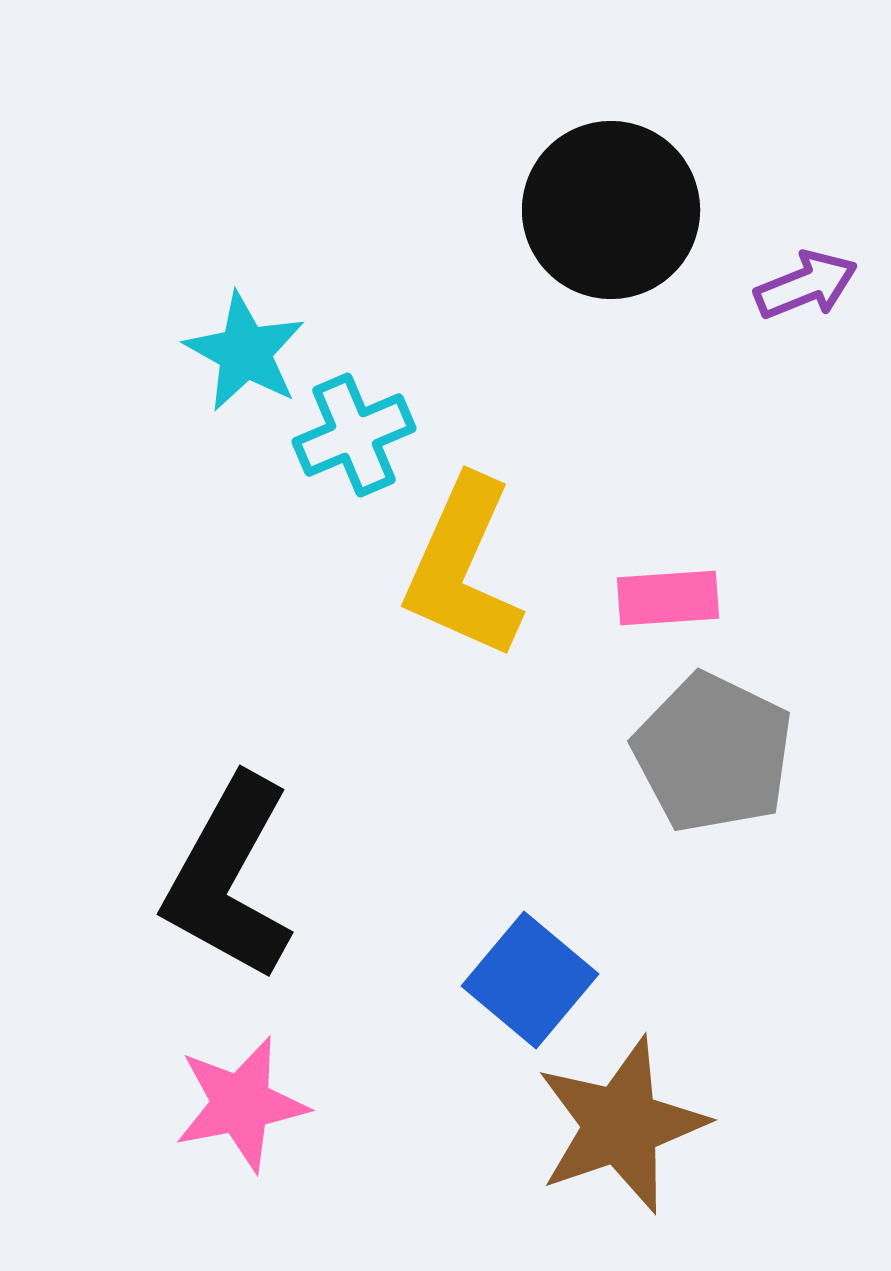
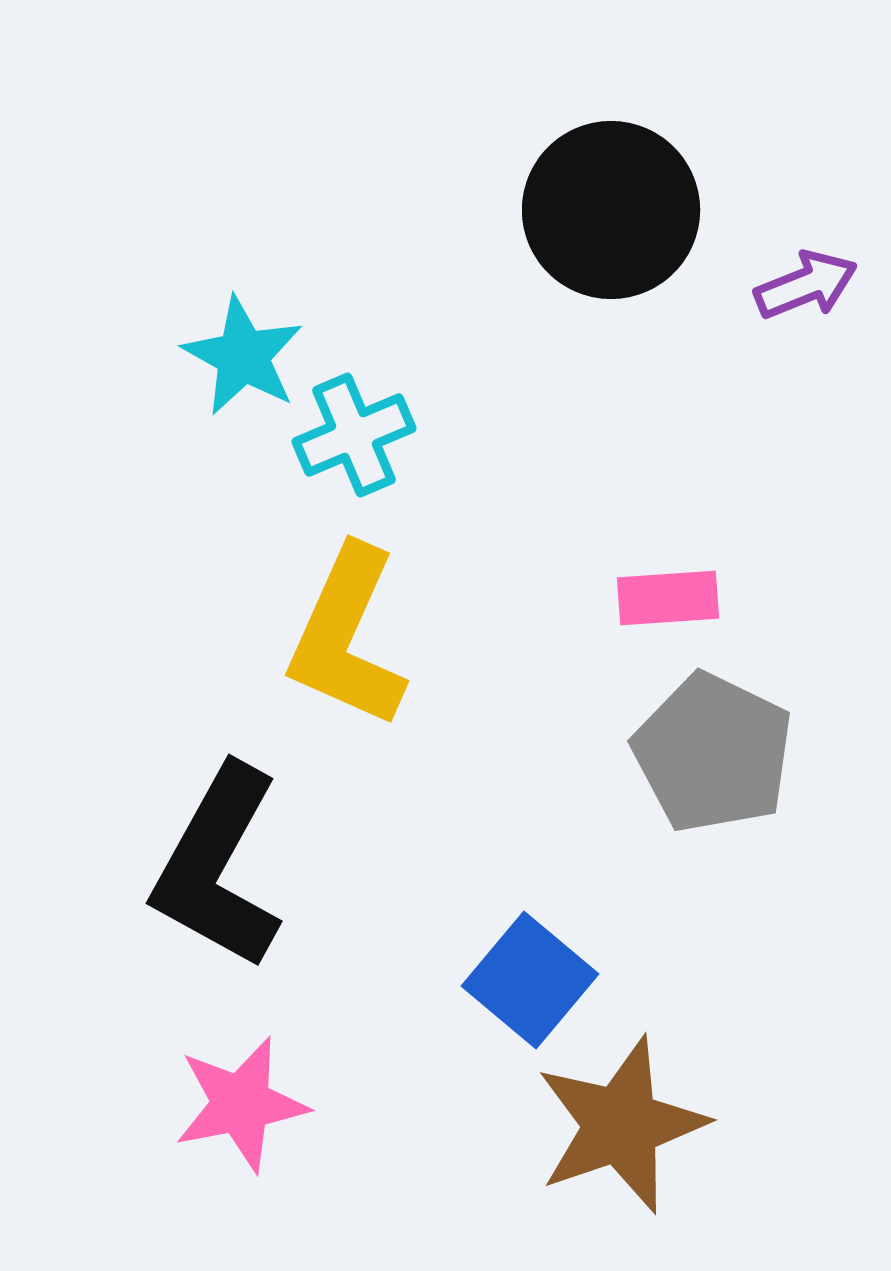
cyan star: moved 2 px left, 4 px down
yellow L-shape: moved 116 px left, 69 px down
black L-shape: moved 11 px left, 11 px up
